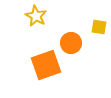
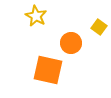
yellow square: rotated 28 degrees clockwise
orange square: moved 2 px right, 5 px down; rotated 32 degrees clockwise
